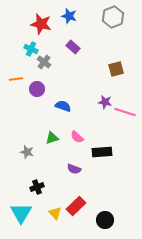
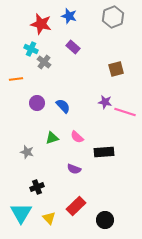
purple circle: moved 14 px down
blue semicircle: rotated 28 degrees clockwise
black rectangle: moved 2 px right
yellow triangle: moved 6 px left, 5 px down
